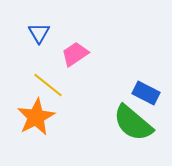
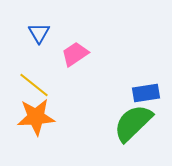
yellow line: moved 14 px left
blue rectangle: rotated 36 degrees counterclockwise
orange star: rotated 24 degrees clockwise
green semicircle: rotated 96 degrees clockwise
